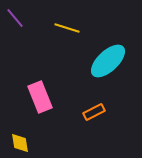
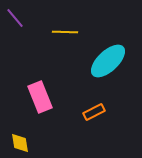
yellow line: moved 2 px left, 4 px down; rotated 15 degrees counterclockwise
